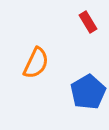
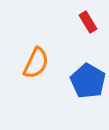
blue pentagon: moved 11 px up; rotated 12 degrees counterclockwise
